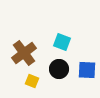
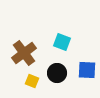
black circle: moved 2 px left, 4 px down
